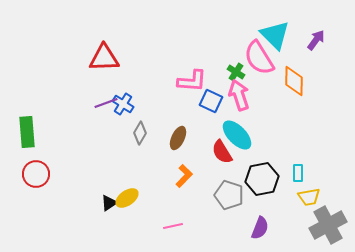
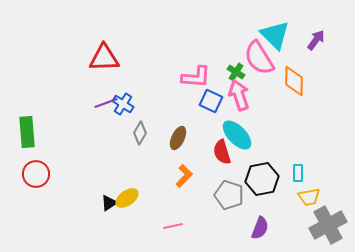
pink L-shape: moved 4 px right, 4 px up
red semicircle: rotated 15 degrees clockwise
